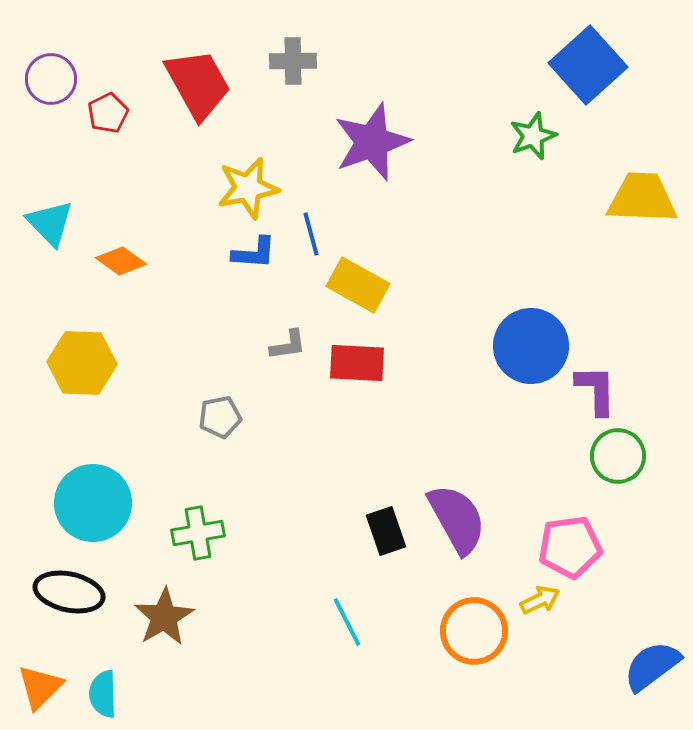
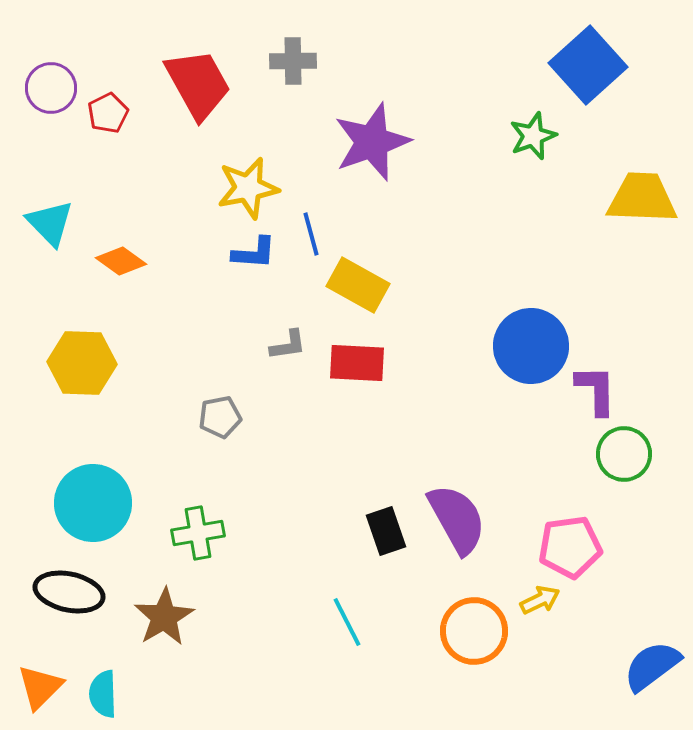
purple circle: moved 9 px down
green circle: moved 6 px right, 2 px up
